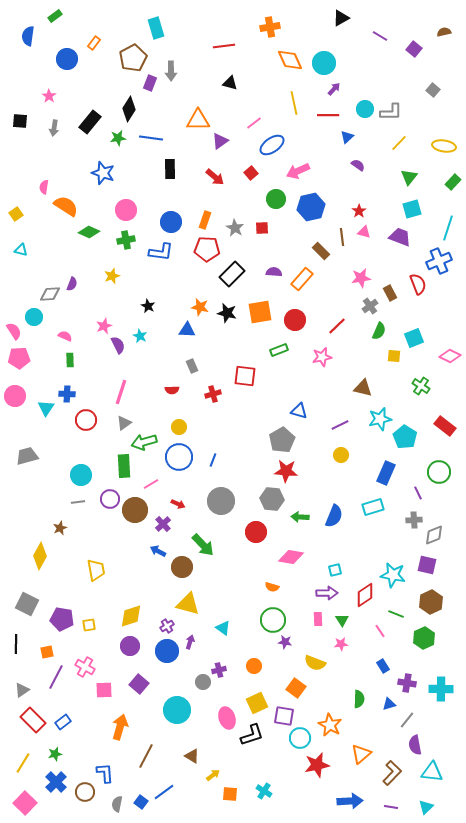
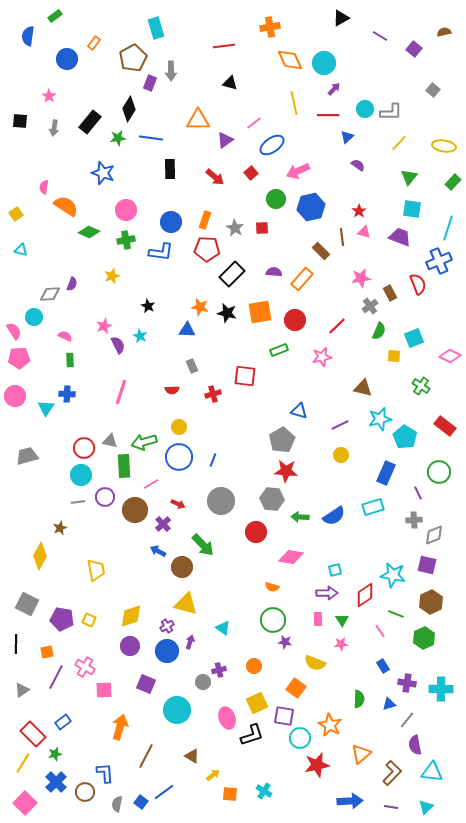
purple triangle at (220, 141): moved 5 px right, 1 px up
cyan square at (412, 209): rotated 24 degrees clockwise
red circle at (86, 420): moved 2 px left, 28 px down
gray triangle at (124, 423): moved 14 px left, 18 px down; rotated 49 degrees clockwise
purple circle at (110, 499): moved 5 px left, 2 px up
blue semicircle at (334, 516): rotated 35 degrees clockwise
yellow triangle at (188, 604): moved 2 px left
yellow square at (89, 625): moved 5 px up; rotated 32 degrees clockwise
purple square at (139, 684): moved 7 px right; rotated 18 degrees counterclockwise
red rectangle at (33, 720): moved 14 px down
